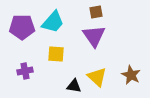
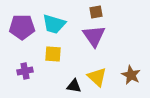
cyan trapezoid: moved 1 px right, 2 px down; rotated 65 degrees clockwise
yellow square: moved 3 px left
